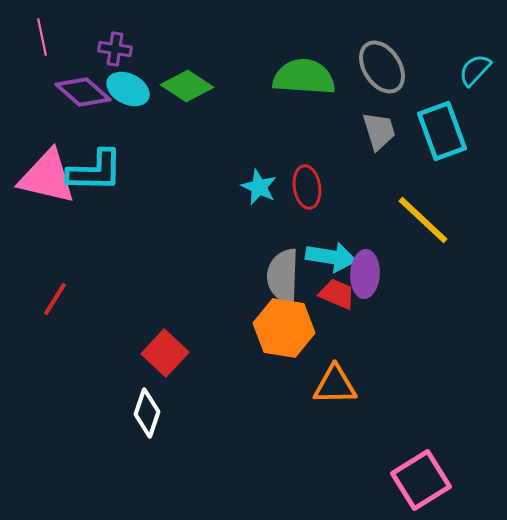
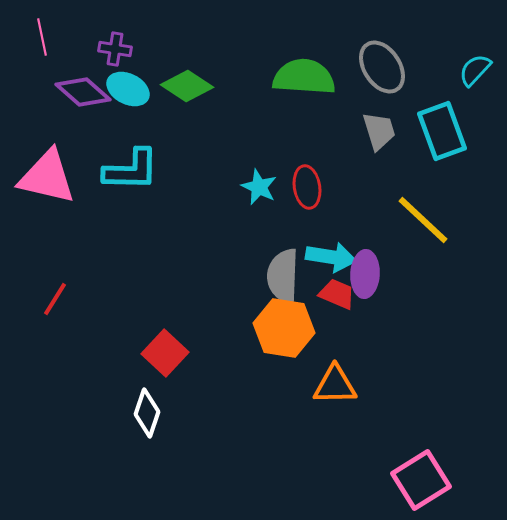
cyan L-shape: moved 36 px right, 1 px up
